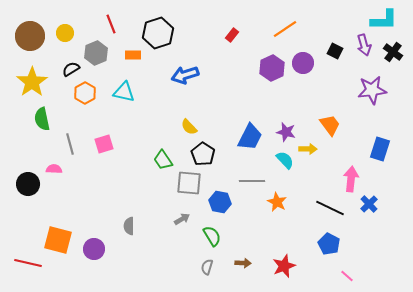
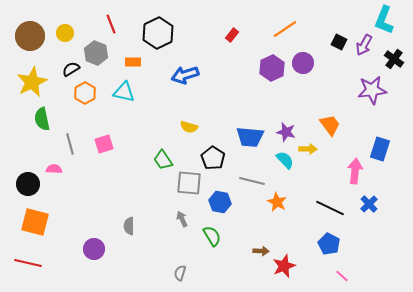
cyan L-shape at (384, 20): rotated 112 degrees clockwise
black hexagon at (158, 33): rotated 8 degrees counterclockwise
purple arrow at (364, 45): rotated 45 degrees clockwise
black square at (335, 51): moved 4 px right, 9 px up
black cross at (393, 52): moved 1 px right, 7 px down
gray hexagon at (96, 53): rotated 15 degrees counterclockwise
orange rectangle at (133, 55): moved 7 px down
yellow star at (32, 82): rotated 8 degrees clockwise
yellow semicircle at (189, 127): rotated 30 degrees counterclockwise
blue trapezoid at (250, 137): rotated 68 degrees clockwise
black pentagon at (203, 154): moved 10 px right, 4 px down
pink arrow at (351, 179): moved 4 px right, 8 px up
gray line at (252, 181): rotated 15 degrees clockwise
gray arrow at (182, 219): rotated 84 degrees counterclockwise
orange square at (58, 240): moved 23 px left, 18 px up
brown arrow at (243, 263): moved 18 px right, 12 px up
gray semicircle at (207, 267): moved 27 px left, 6 px down
pink line at (347, 276): moved 5 px left
